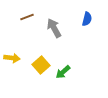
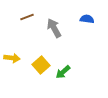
blue semicircle: rotated 96 degrees counterclockwise
